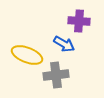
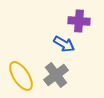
yellow ellipse: moved 6 px left, 21 px down; rotated 36 degrees clockwise
gray cross: rotated 30 degrees counterclockwise
